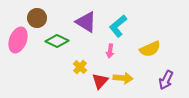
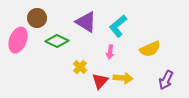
pink arrow: moved 1 px down
